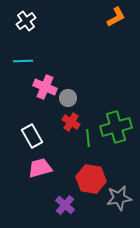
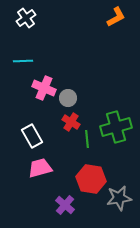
white cross: moved 3 px up
pink cross: moved 1 px left, 1 px down
green line: moved 1 px left, 1 px down
